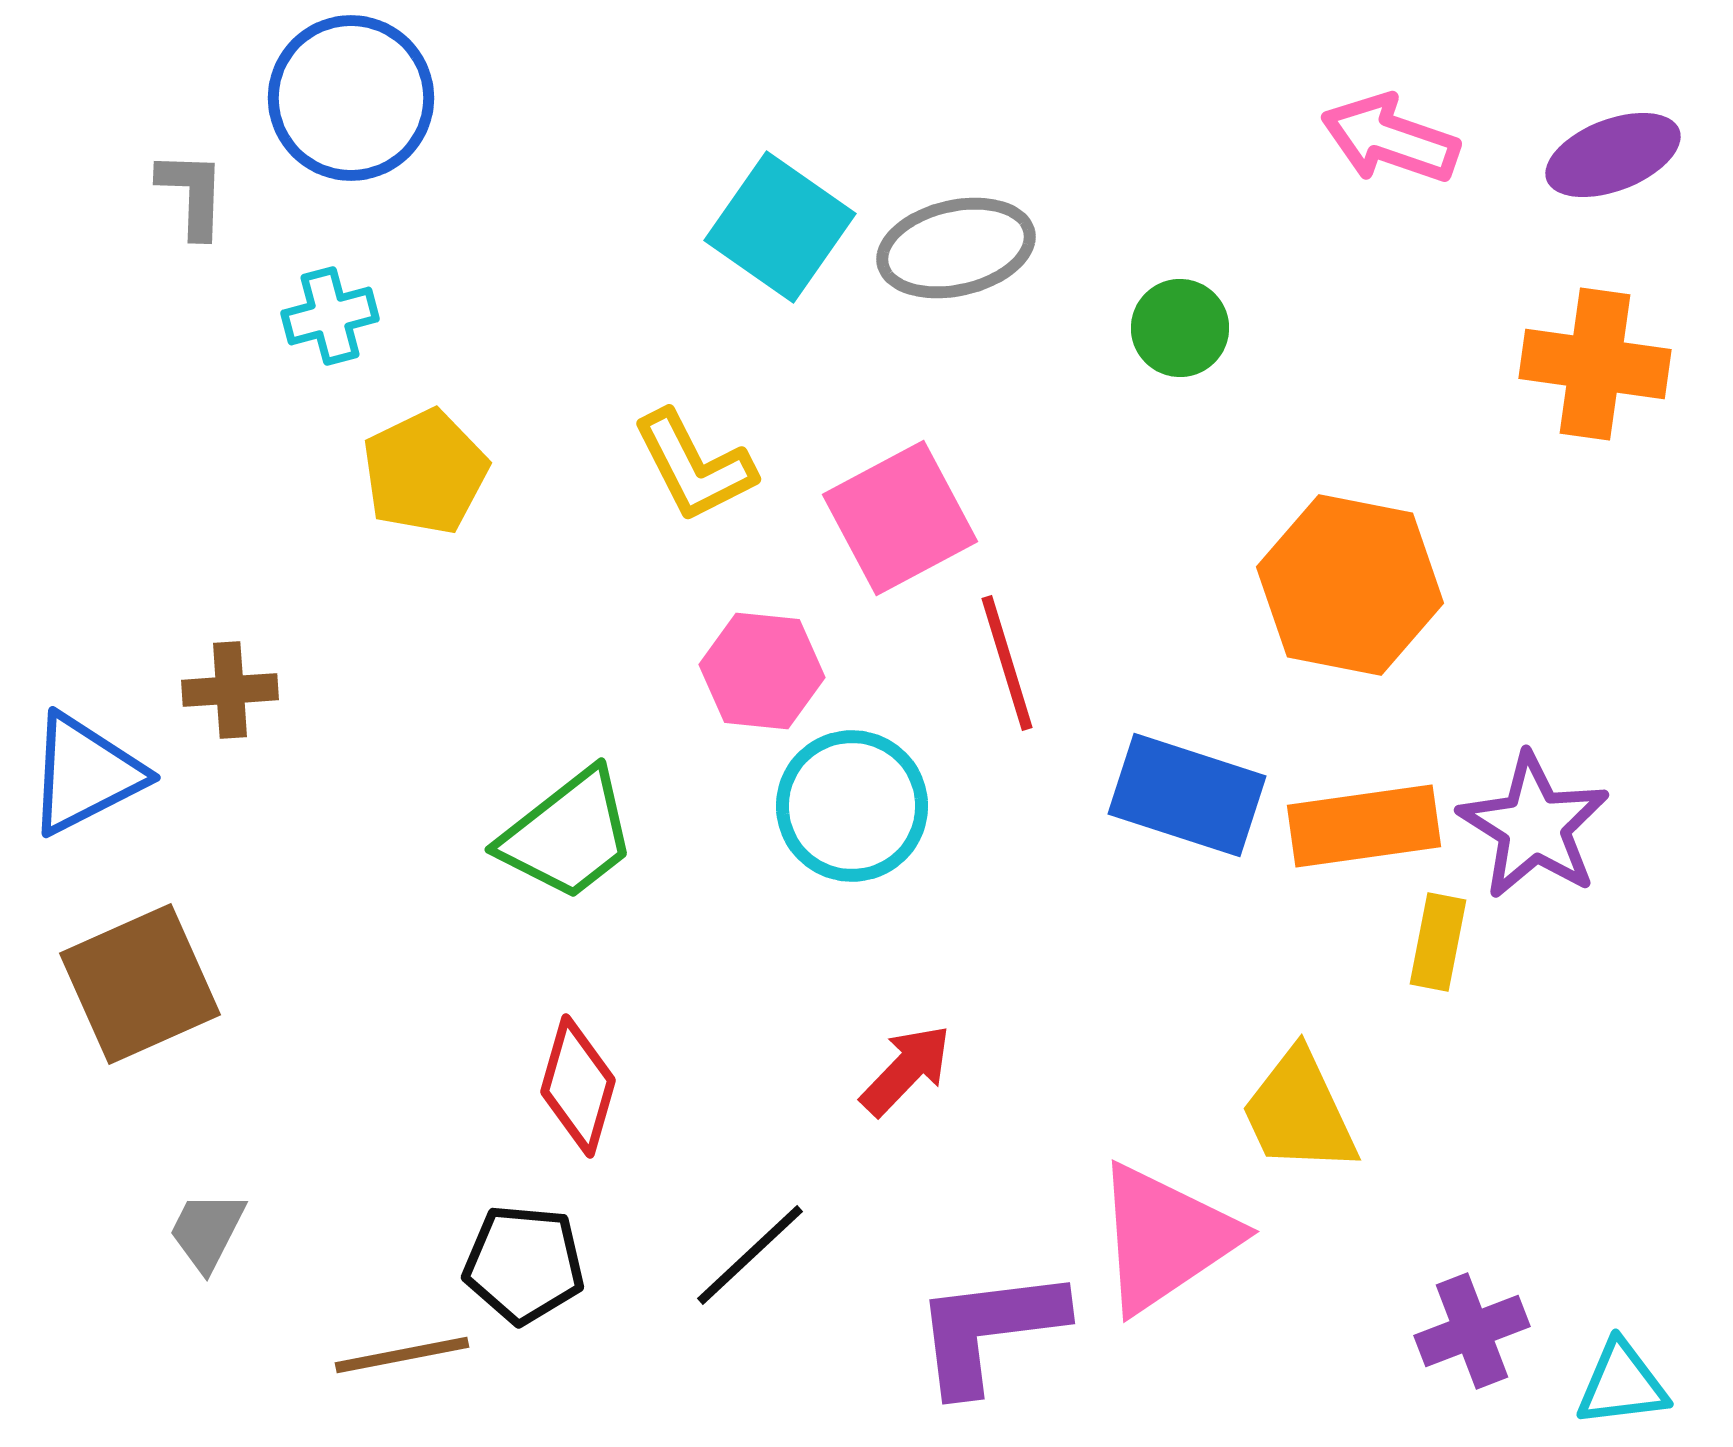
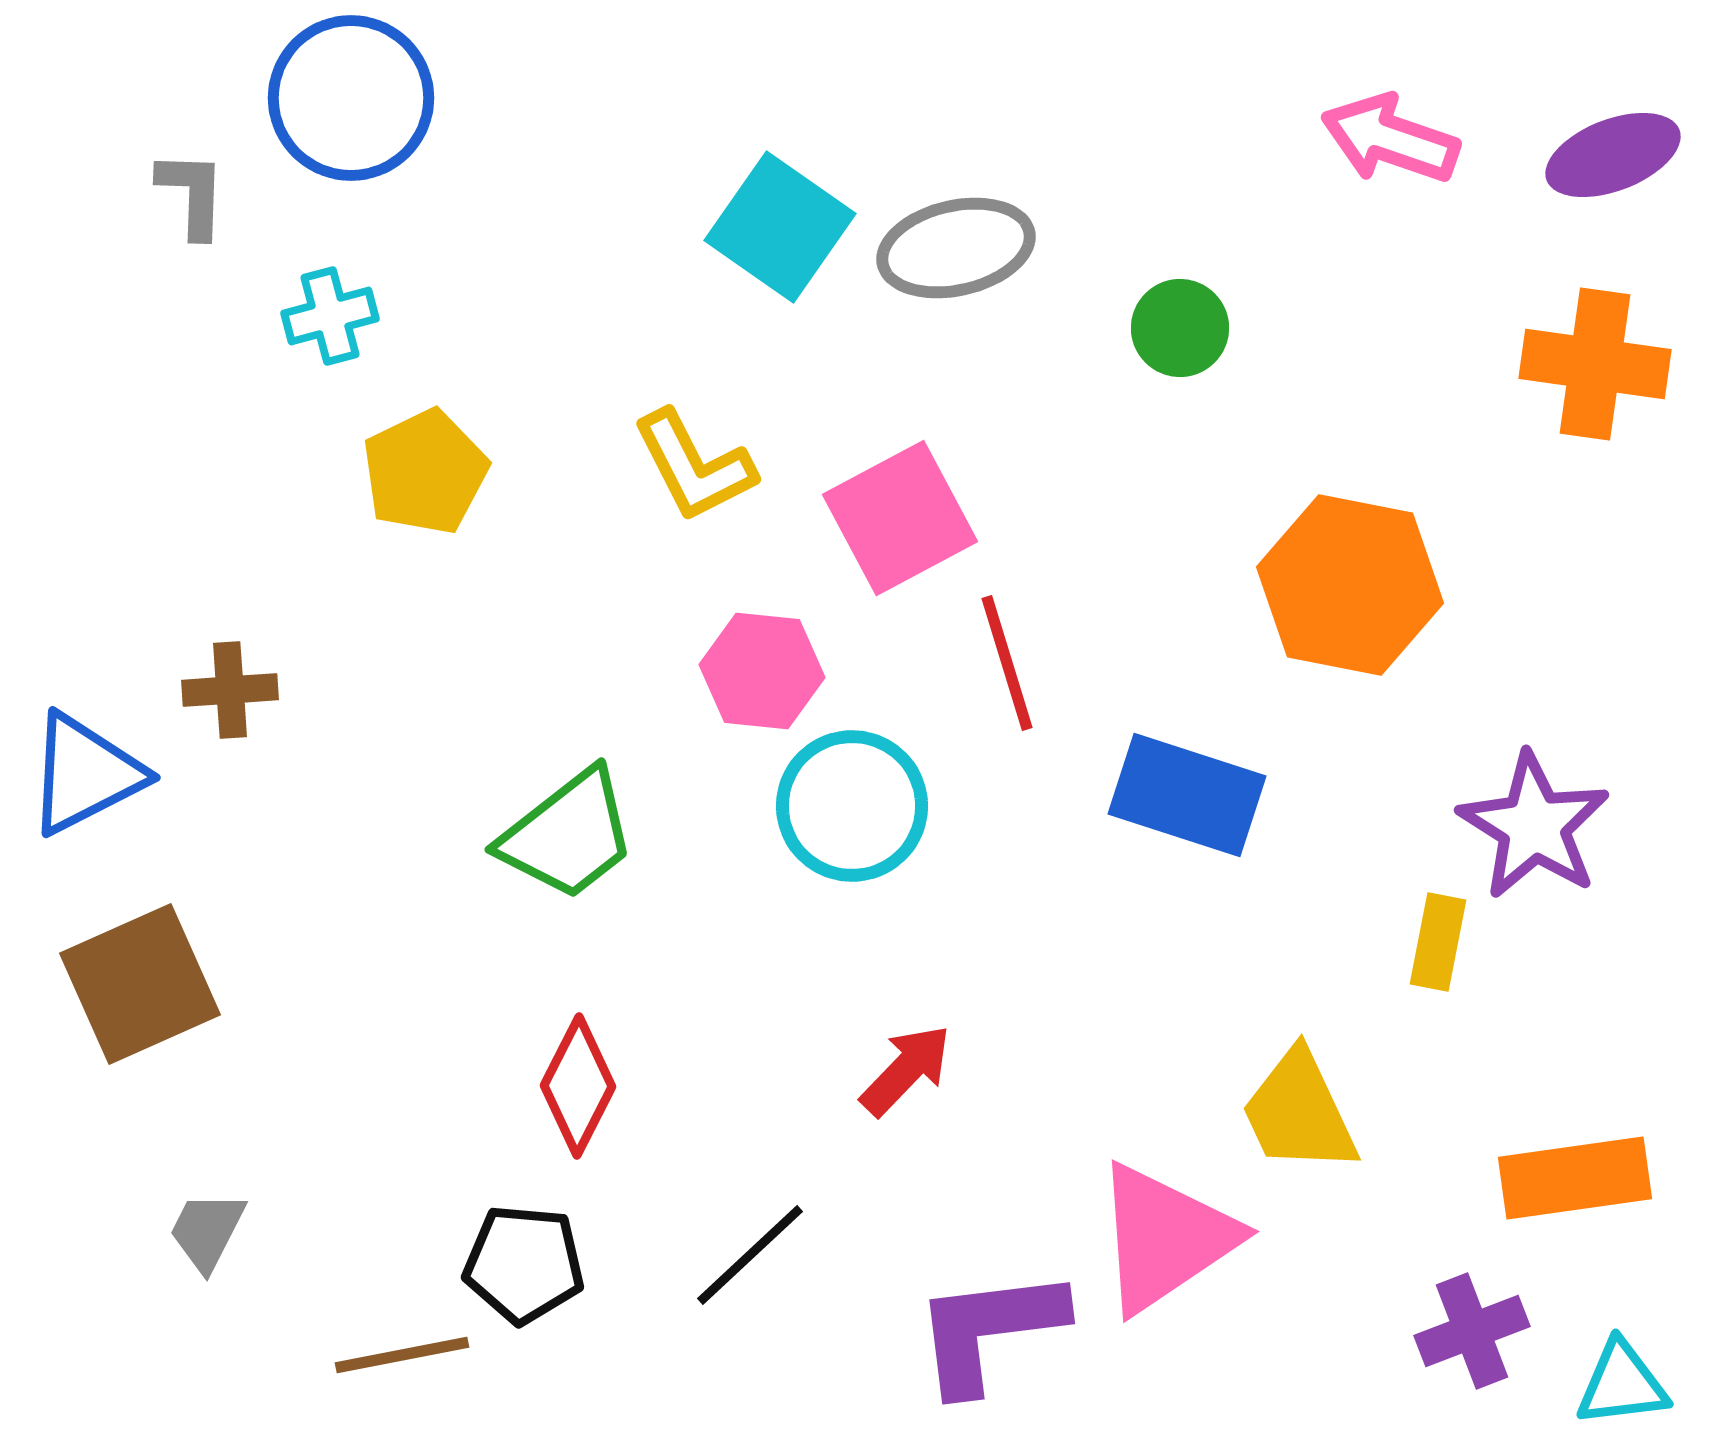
orange rectangle: moved 211 px right, 352 px down
red diamond: rotated 11 degrees clockwise
